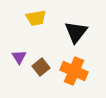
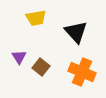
black triangle: rotated 20 degrees counterclockwise
brown square: rotated 12 degrees counterclockwise
orange cross: moved 8 px right, 1 px down
